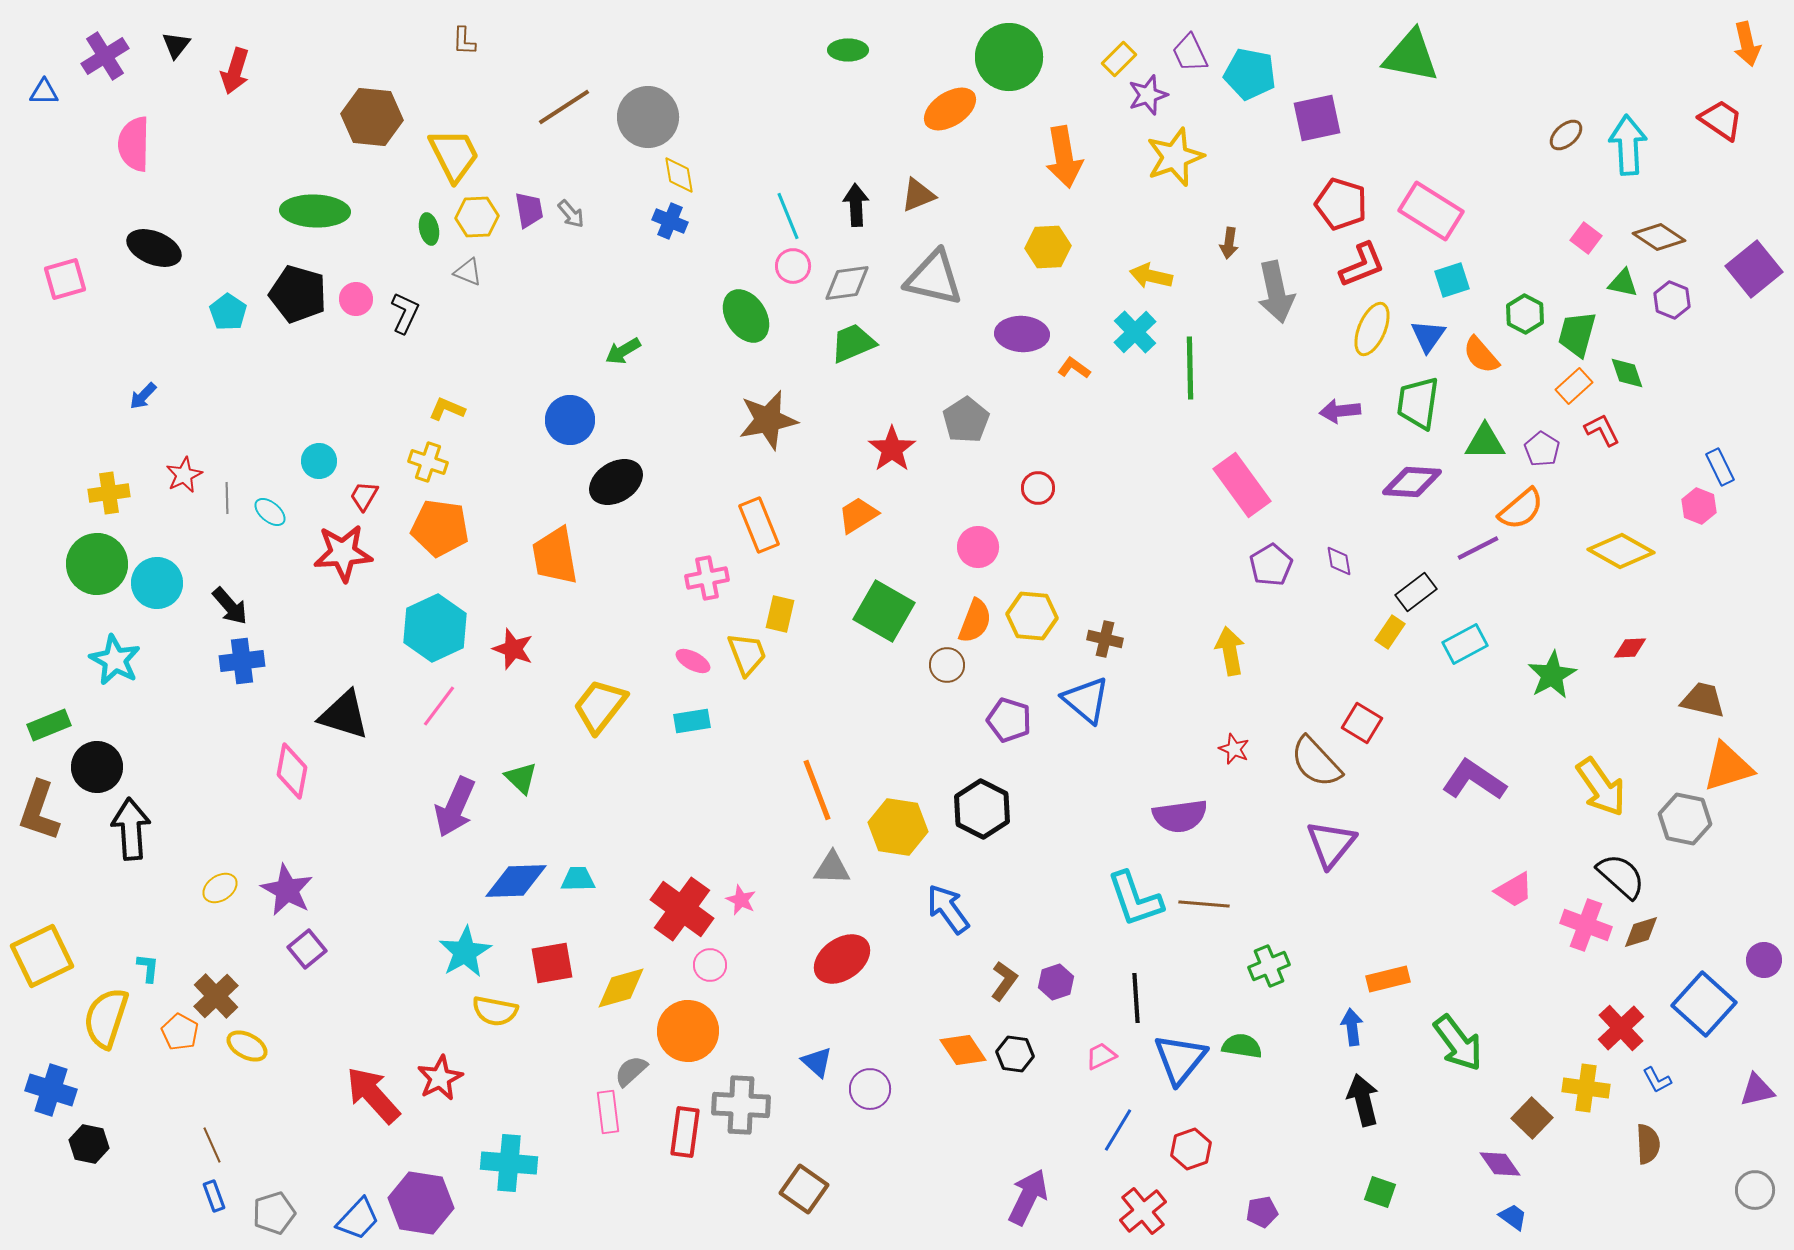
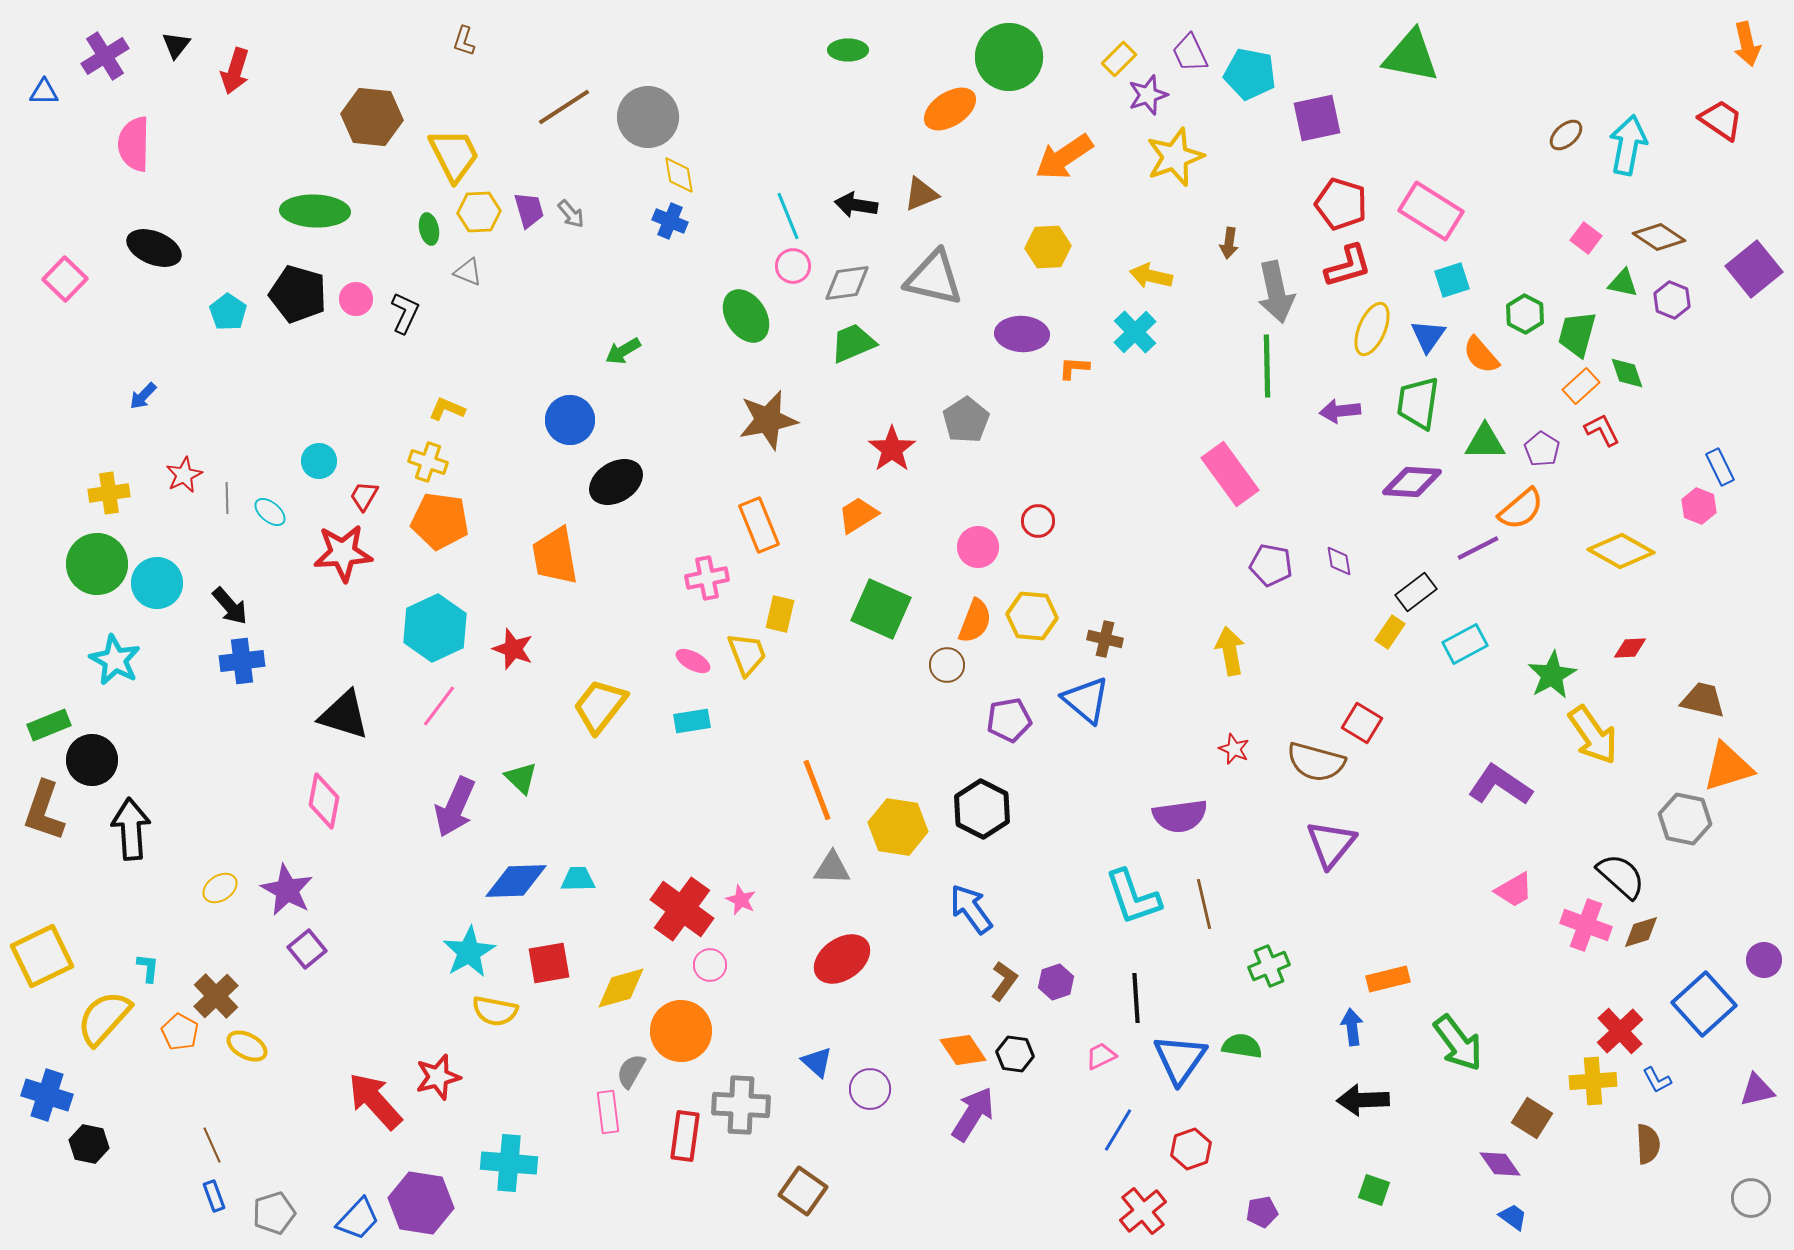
brown L-shape at (464, 41): rotated 16 degrees clockwise
cyan arrow at (1628, 145): rotated 14 degrees clockwise
orange arrow at (1064, 157): rotated 66 degrees clockwise
brown triangle at (918, 195): moved 3 px right, 1 px up
black arrow at (856, 205): rotated 78 degrees counterclockwise
purple trapezoid at (529, 210): rotated 6 degrees counterclockwise
yellow hexagon at (477, 217): moved 2 px right, 5 px up
red L-shape at (1362, 265): moved 14 px left, 1 px down; rotated 6 degrees clockwise
pink square at (65, 279): rotated 30 degrees counterclockwise
orange L-shape at (1074, 368): rotated 32 degrees counterclockwise
green line at (1190, 368): moved 77 px right, 2 px up
orange rectangle at (1574, 386): moved 7 px right
pink rectangle at (1242, 485): moved 12 px left, 11 px up
red circle at (1038, 488): moved 33 px down
orange pentagon at (440, 528): moved 7 px up
purple pentagon at (1271, 565): rotated 30 degrees counterclockwise
green square at (884, 611): moved 3 px left, 2 px up; rotated 6 degrees counterclockwise
purple pentagon at (1009, 720): rotated 27 degrees counterclockwise
brown semicircle at (1316, 762): rotated 32 degrees counterclockwise
black circle at (97, 767): moved 5 px left, 7 px up
pink diamond at (292, 771): moved 32 px right, 30 px down
purple L-shape at (1474, 780): moved 26 px right, 5 px down
yellow arrow at (1601, 787): moved 8 px left, 52 px up
brown L-shape at (39, 811): moved 5 px right
cyan L-shape at (1135, 899): moved 2 px left, 2 px up
brown line at (1204, 904): rotated 72 degrees clockwise
blue arrow at (948, 909): moved 23 px right
cyan star at (465, 952): moved 4 px right
red square at (552, 963): moved 3 px left
blue square at (1704, 1004): rotated 6 degrees clockwise
yellow semicircle at (106, 1018): moved 2 px left; rotated 24 degrees clockwise
red cross at (1621, 1028): moved 1 px left, 3 px down
orange circle at (688, 1031): moved 7 px left
blue triangle at (1180, 1059): rotated 4 degrees counterclockwise
gray semicircle at (631, 1071): rotated 18 degrees counterclockwise
red star at (440, 1078): moved 2 px left, 1 px up; rotated 12 degrees clockwise
yellow cross at (1586, 1088): moved 7 px right, 7 px up; rotated 12 degrees counterclockwise
blue cross at (51, 1090): moved 4 px left, 5 px down
red arrow at (373, 1095): moved 2 px right, 6 px down
black arrow at (1363, 1100): rotated 78 degrees counterclockwise
brown square at (1532, 1118): rotated 12 degrees counterclockwise
red rectangle at (685, 1132): moved 4 px down
brown square at (804, 1189): moved 1 px left, 2 px down
gray circle at (1755, 1190): moved 4 px left, 8 px down
green square at (1380, 1192): moved 6 px left, 2 px up
purple arrow at (1028, 1197): moved 55 px left, 83 px up; rotated 6 degrees clockwise
